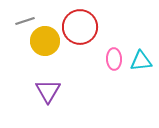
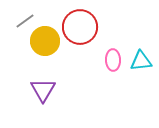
gray line: rotated 18 degrees counterclockwise
pink ellipse: moved 1 px left, 1 px down
purple triangle: moved 5 px left, 1 px up
